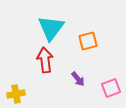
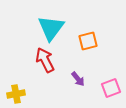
red arrow: rotated 20 degrees counterclockwise
